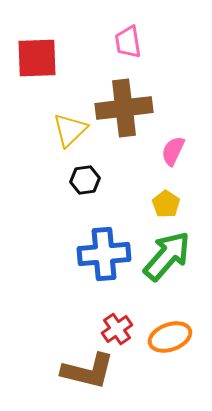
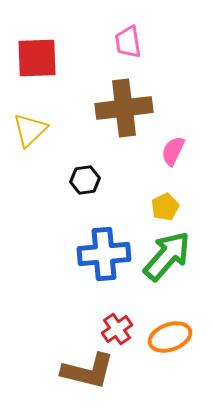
yellow triangle: moved 40 px left
yellow pentagon: moved 1 px left, 3 px down; rotated 12 degrees clockwise
